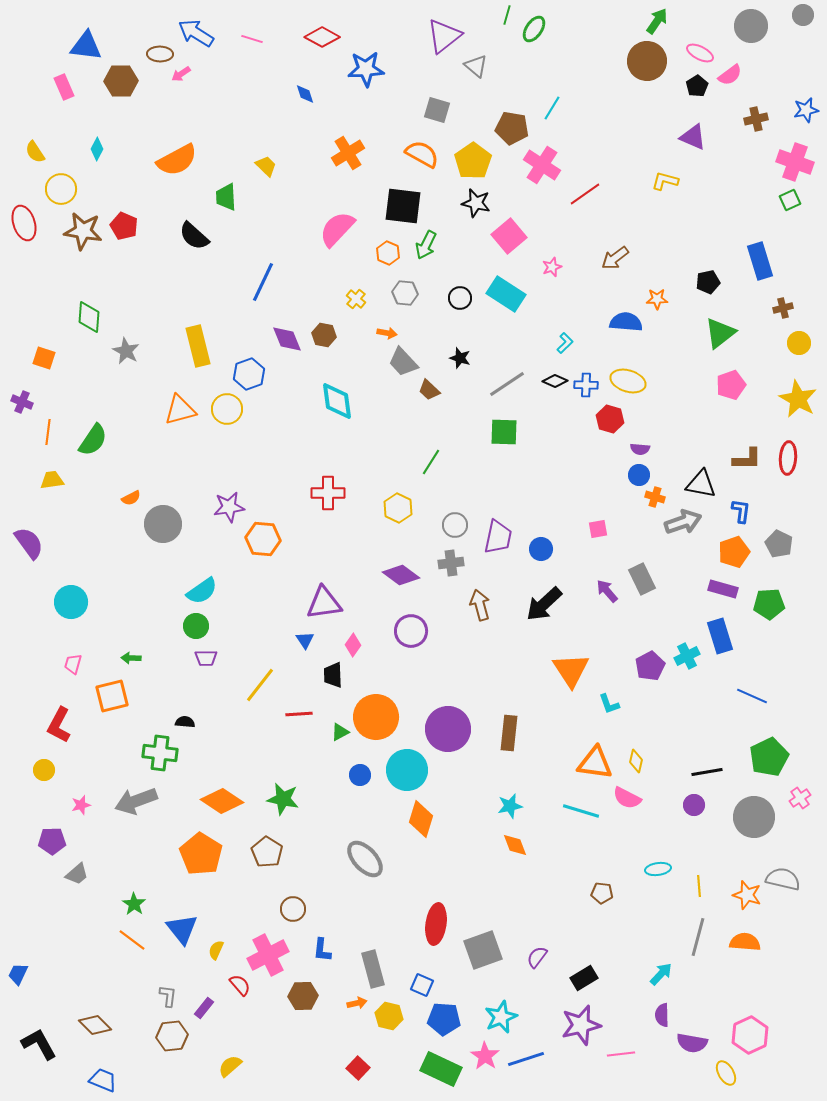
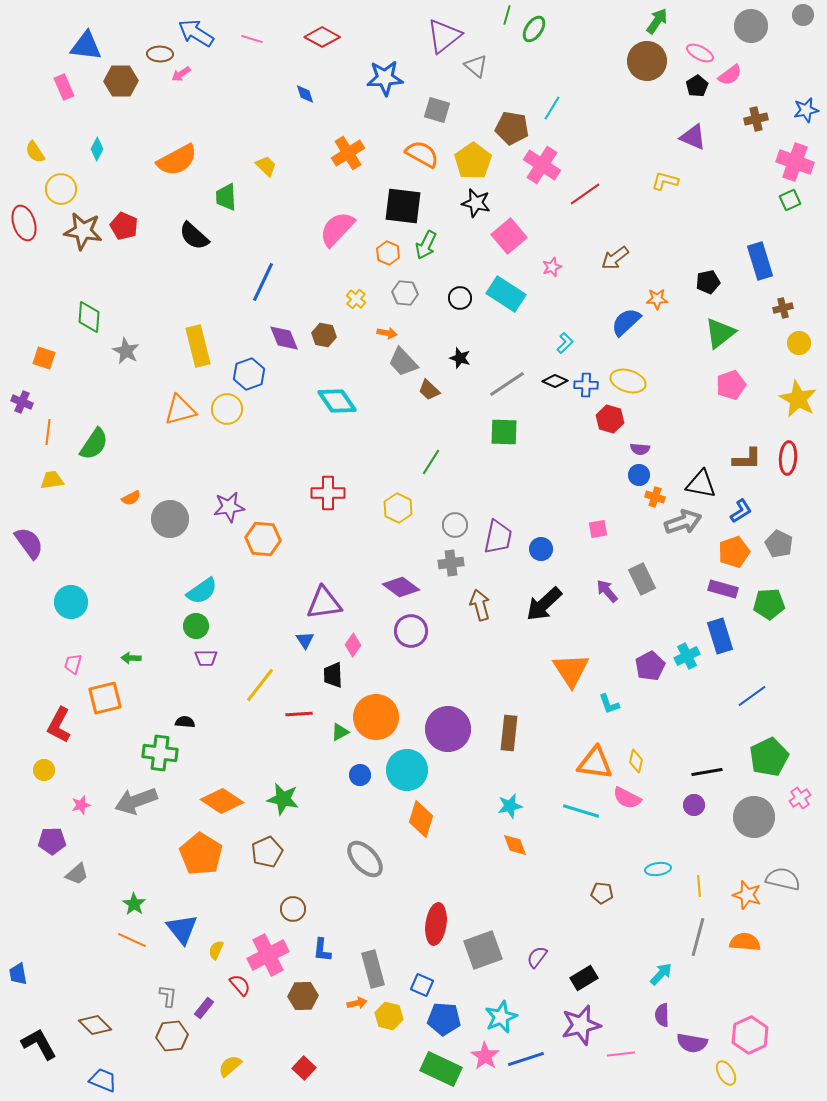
blue star at (366, 69): moved 19 px right, 9 px down
blue semicircle at (626, 322): rotated 48 degrees counterclockwise
purple diamond at (287, 339): moved 3 px left, 1 px up
cyan diamond at (337, 401): rotated 27 degrees counterclockwise
green semicircle at (93, 440): moved 1 px right, 4 px down
blue L-shape at (741, 511): rotated 50 degrees clockwise
gray circle at (163, 524): moved 7 px right, 5 px up
purple diamond at (401, 575): moved 12 px down
orange square at (112, 696): moved 7 px left, 2 px down
blue line at (752, 696): rotated 60 degrees counterclockwise
brown pentagon at (267, 852): rotated 16 degrees clockwise
orange line at (132, 940): rotated 12 degrees counterclockwise
blue trapezoid at (18, 974): rotated 35 degrees counterclockwise
red square at (358, 1068): moved 54 px left
